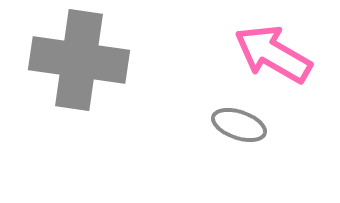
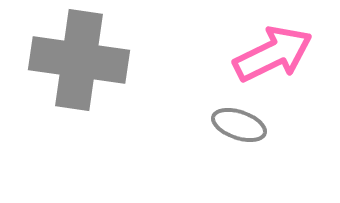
pink arrow: rotated 124 degrees clockwise
